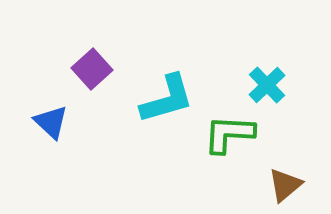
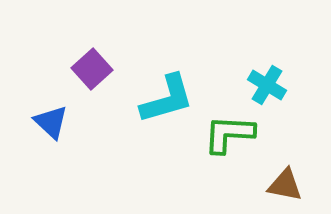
cyan cross: rotated 15 degrees counterclockwise
brown triangle: rotated 51 degrees clockwise
